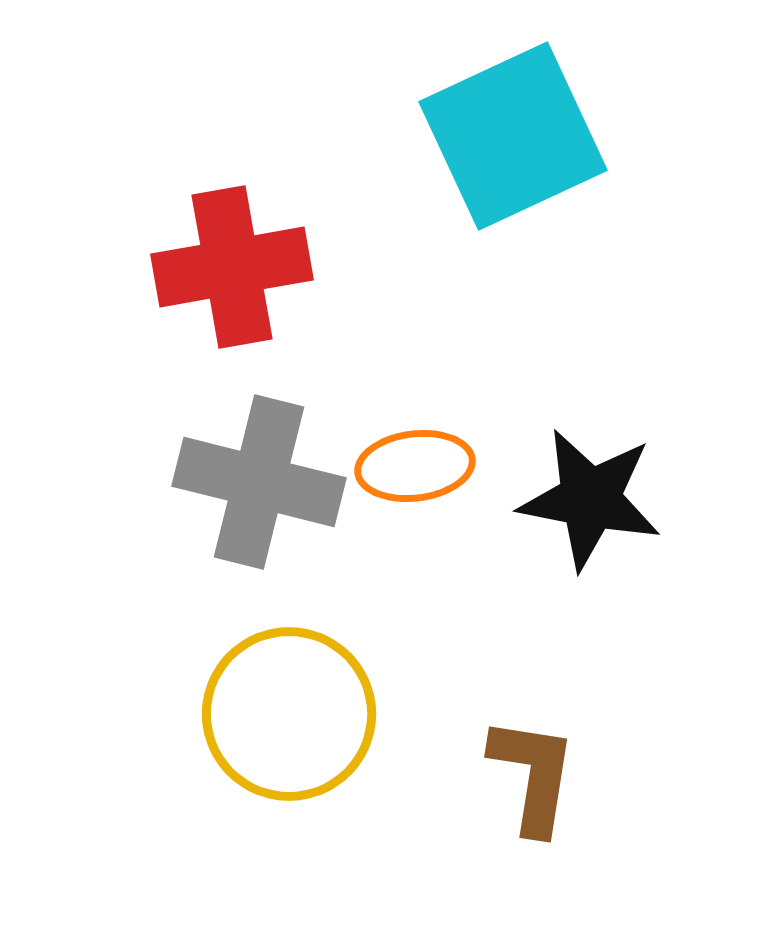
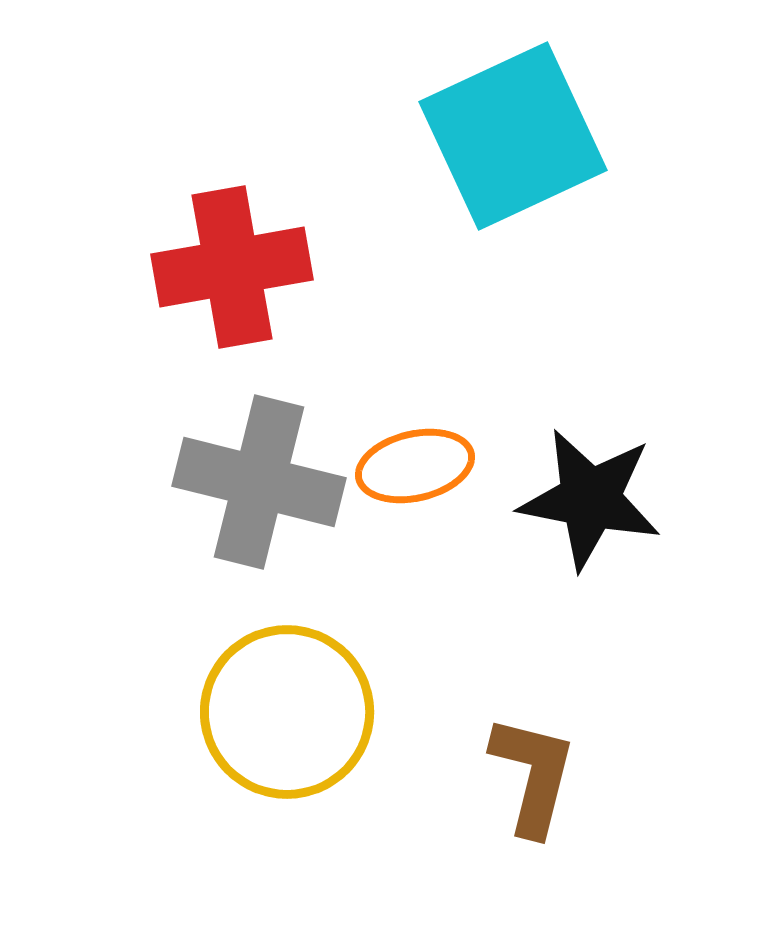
orange ellipse: rotated 6 degrees counterclockwise
yellow circle: moved 2 px left, 2 px up
brown L-shape: rotated 5 degrees clockwise
